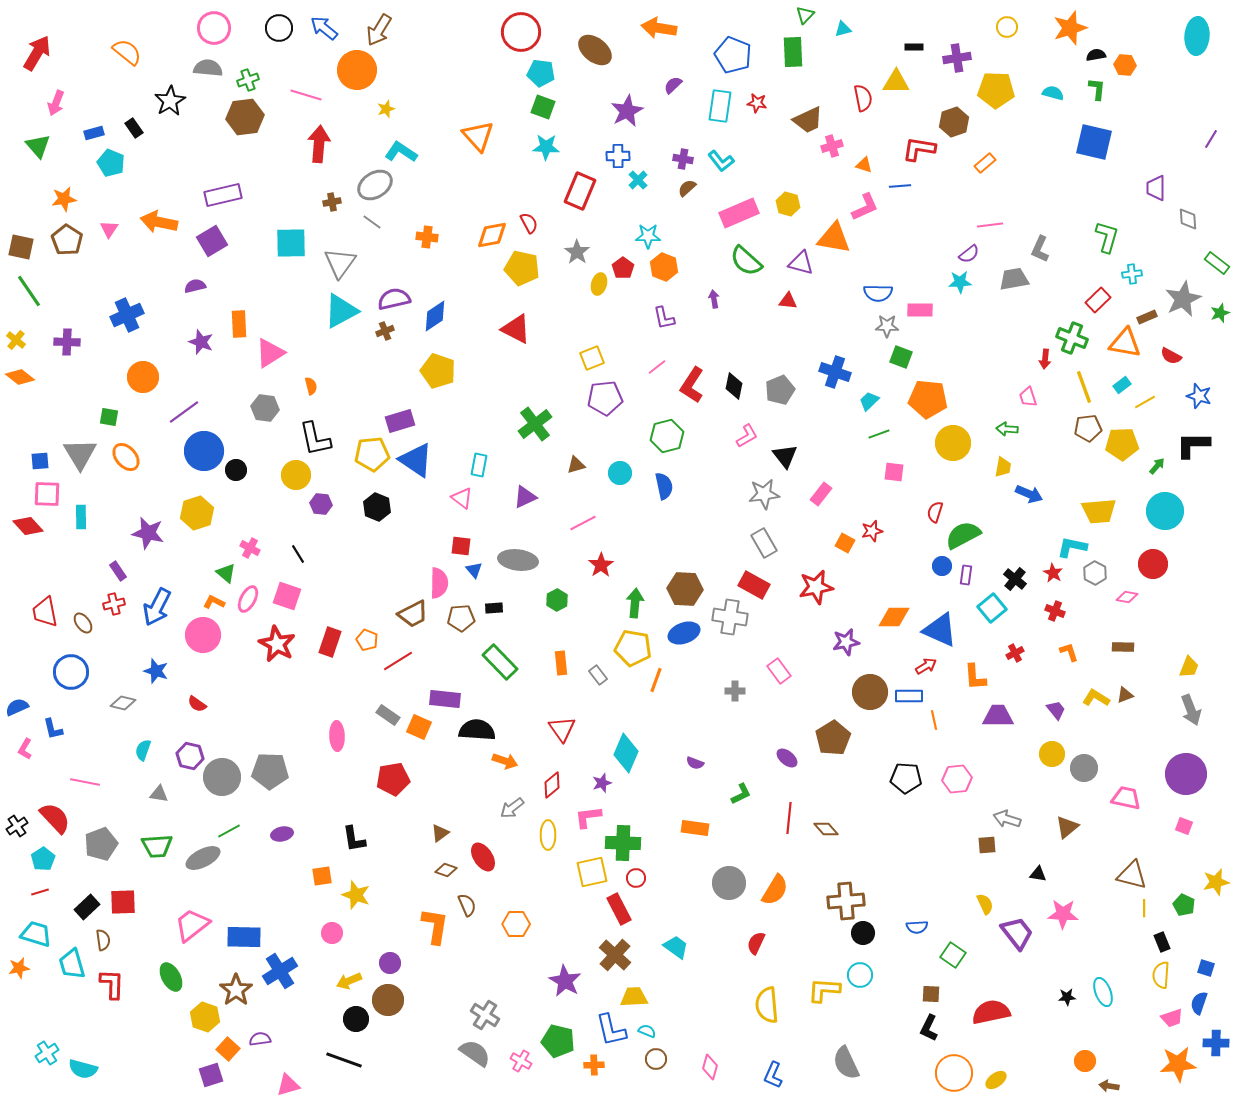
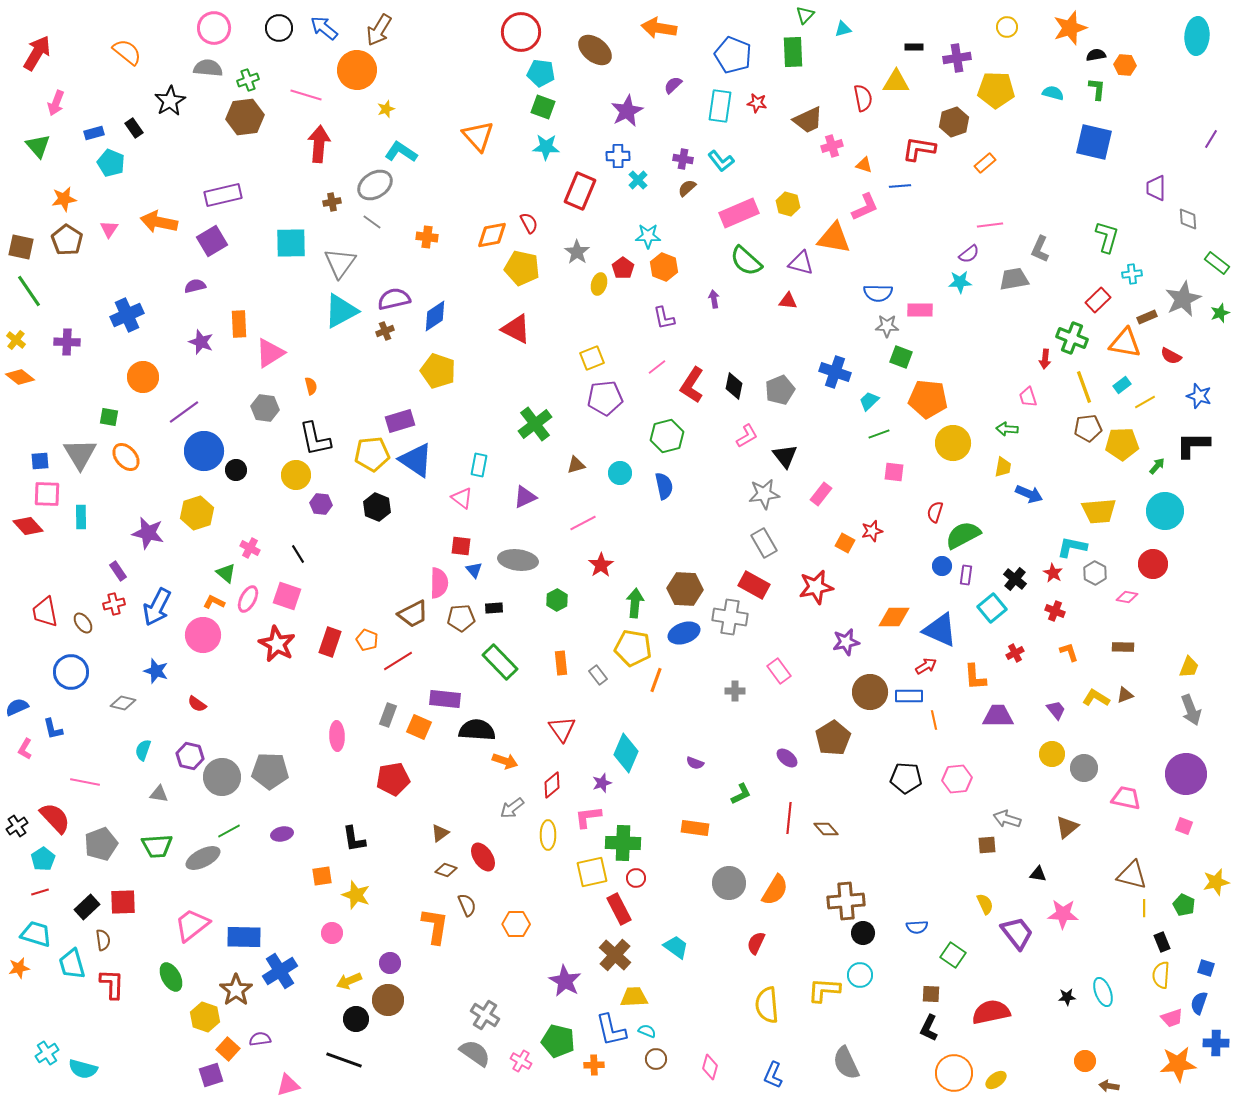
gray rectangle at (388, 715): rotated 75 degrees clockwise
